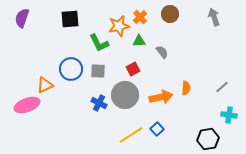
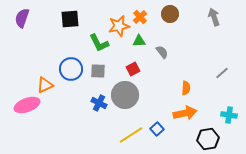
gray line: moved 14 px up
orange arrow: moved 24 px right, 16 px down
